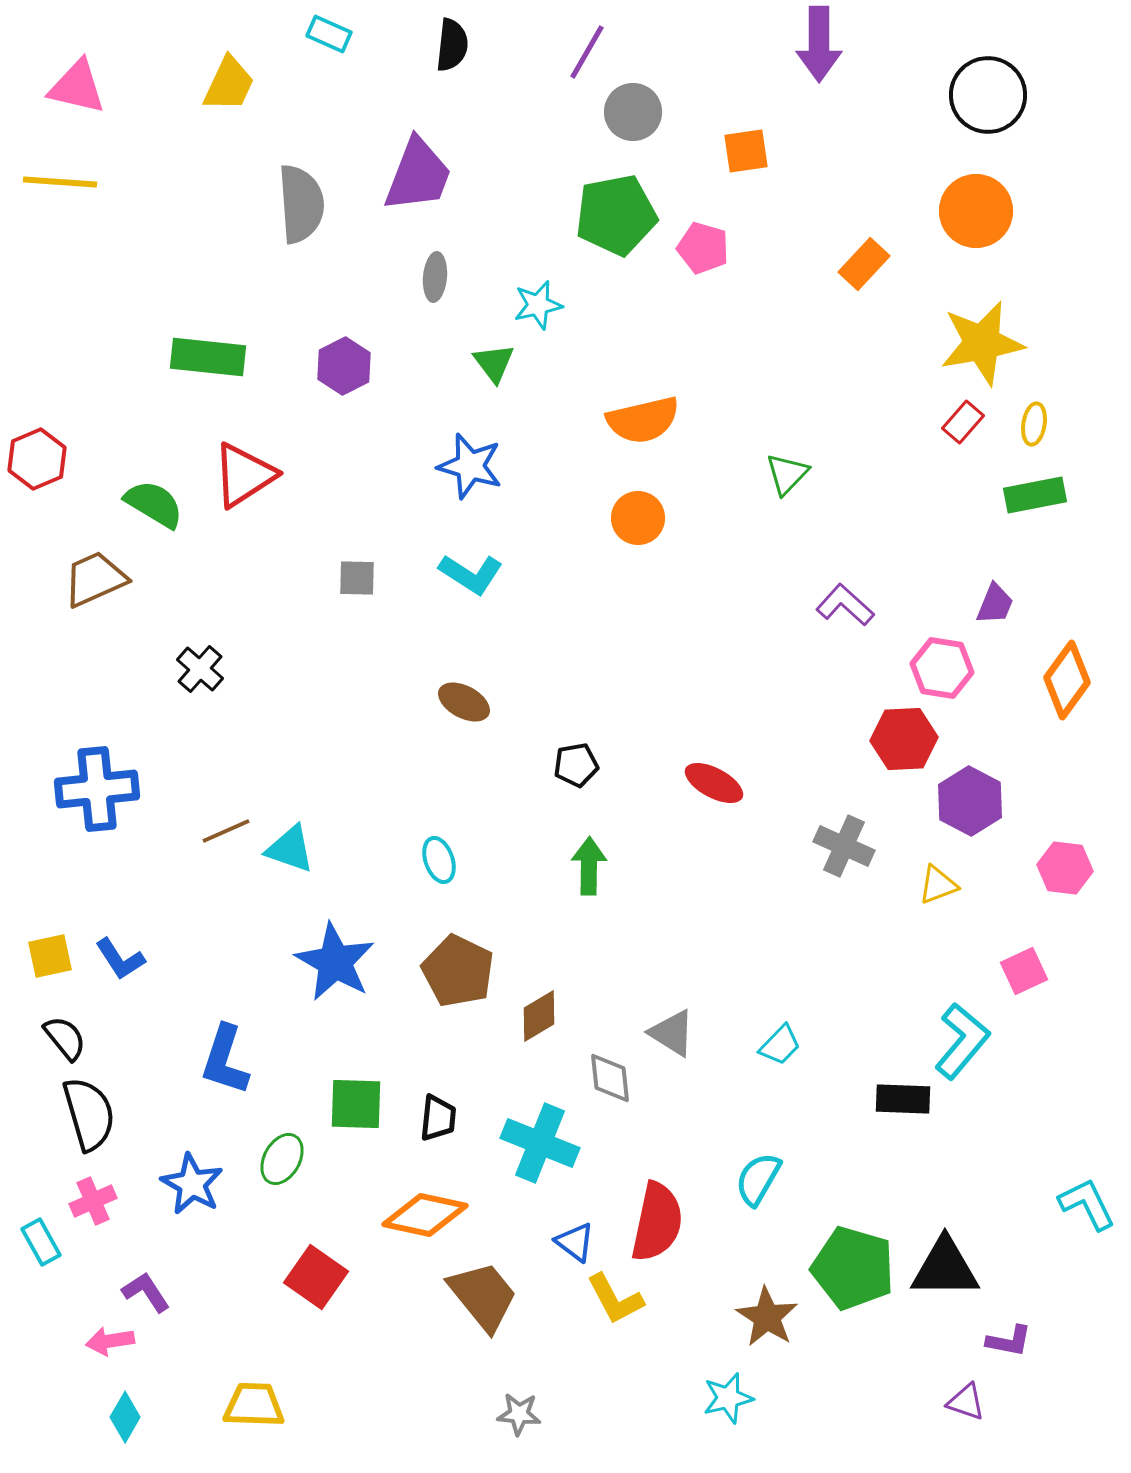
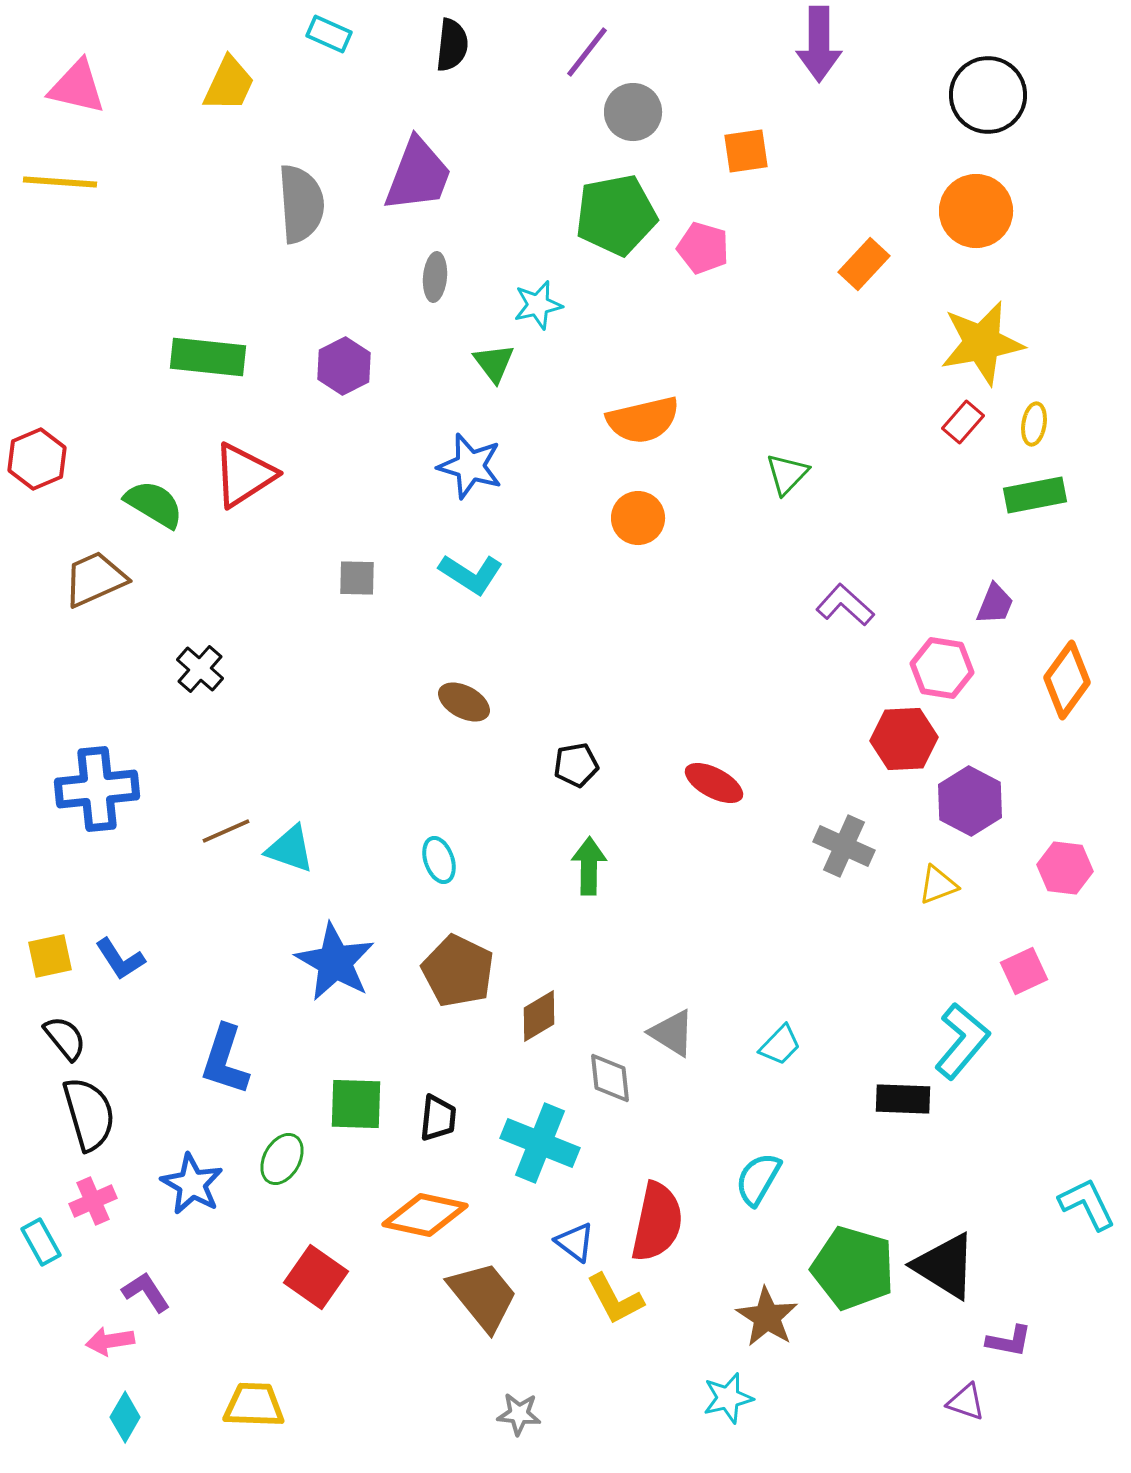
purple line at (587, 52): rotated 8 degrees clockwise
black triangle at (945, 1268): moved 2 px up; rotated 32 degrees clockwise
